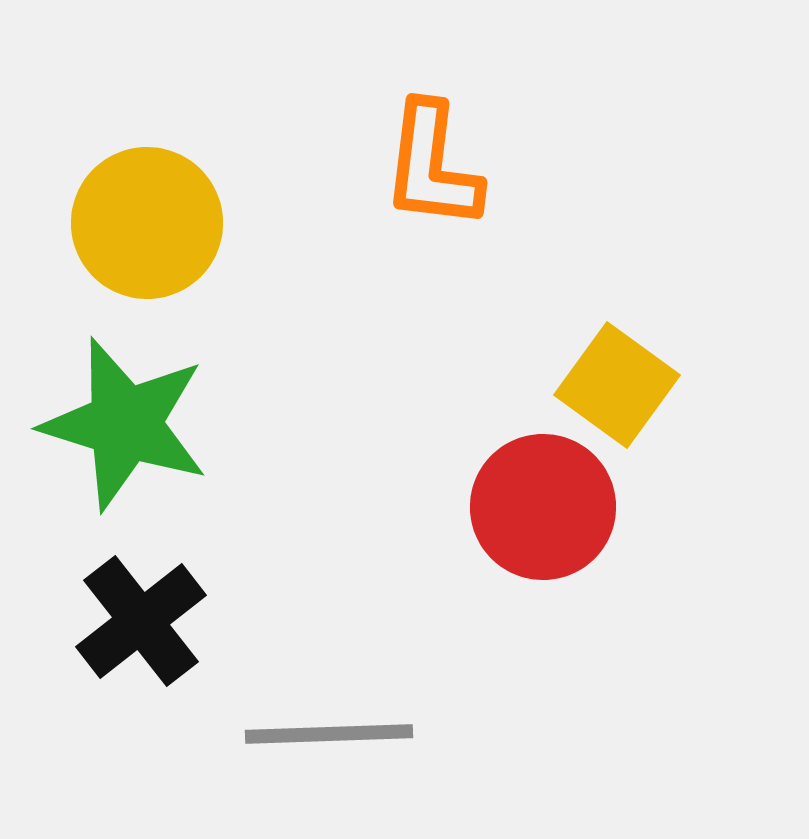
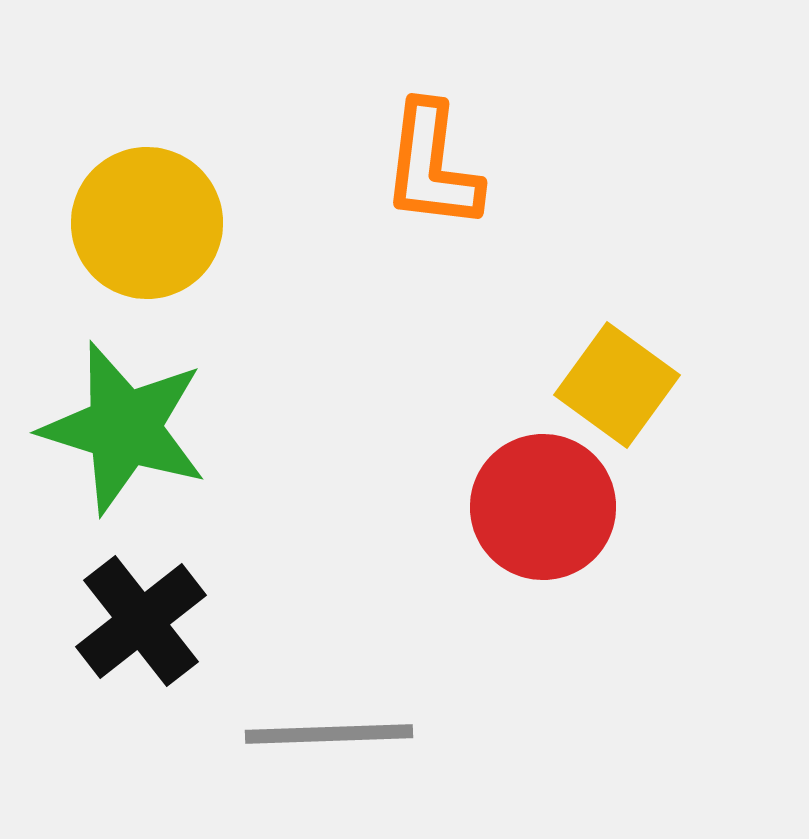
green star: moved 1 px left, 4 px down
